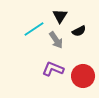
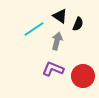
black triangle: rotated 28 degrees counterclockwise
black semicircle: moved 1 px left, 7 px up; rotated 40 degrees counterclockwise
gray arrow: moved 1 px right, 1 px down; rotated 132 degrees counterclockwise
